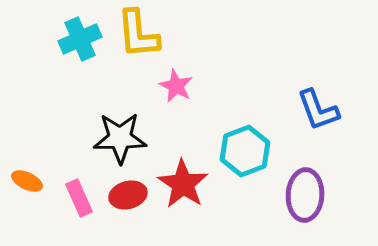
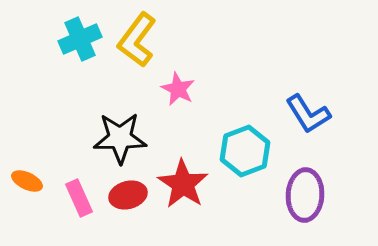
yellow L-shape: moved 1 px left, 6 px down; rotated 42 degrees clockwise
pink star: moved 2 px right, 3 px down
blue L-shape: moved 10 px left, 4 px down; rotated 12 degrees counterclockwise
